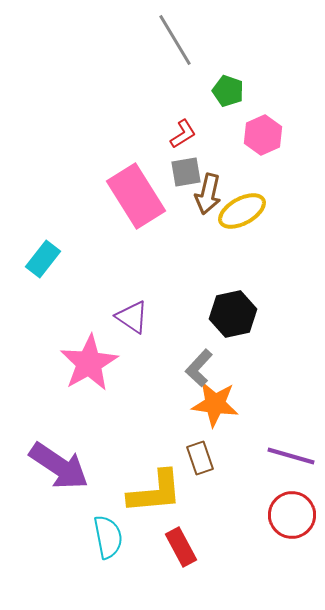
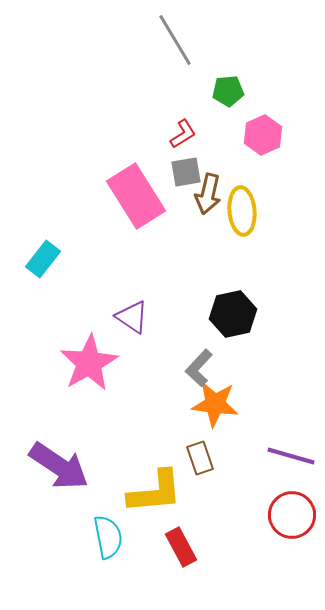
green pentagon: rotated 24 degrees counterclockwise
yellow ellipse: rotated 66 degrees counterclockwise
